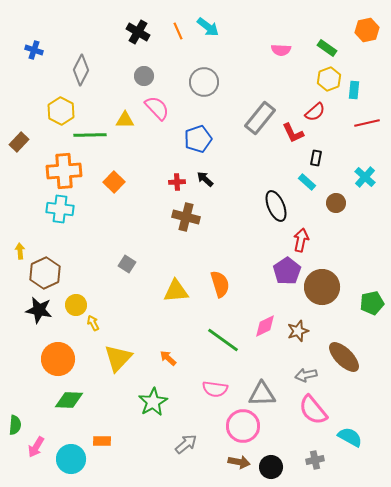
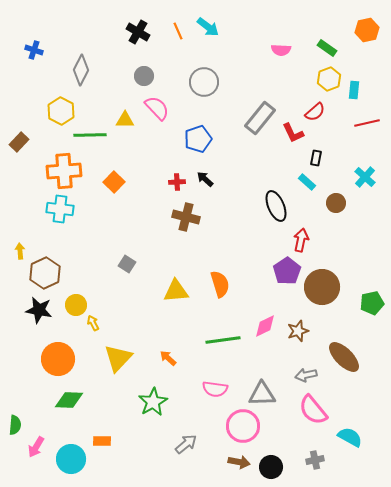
green line at (223, 340): rotated 44 degrees counterclockwise
